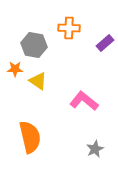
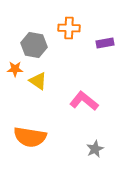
purple rectangle: rotated 30 degrees clockwise
orange semicircle: rotated 112 degrees clockwise
